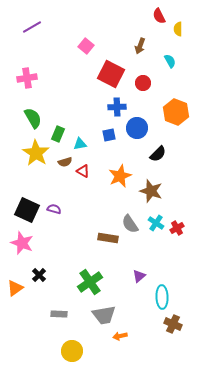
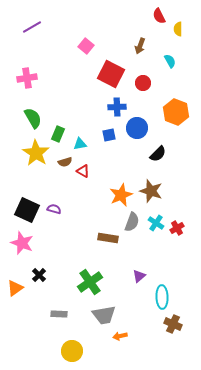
orange star: moved 1 px right, 19 px down
gray semicircle: moved 2 px right, 2 px up; rotated 126 degrees counterclockwise
